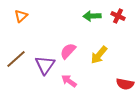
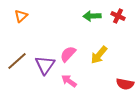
pink semicircle: moved 3 px down
brown line: moved 1 px right, 2 px down
